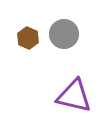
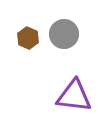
purple triangle: rotated 6 degrees counterclockwise
